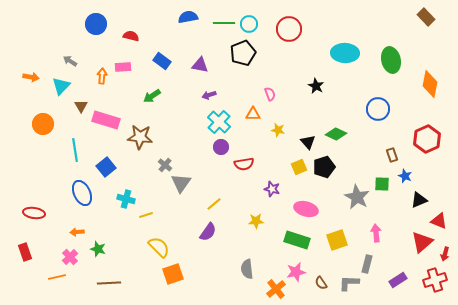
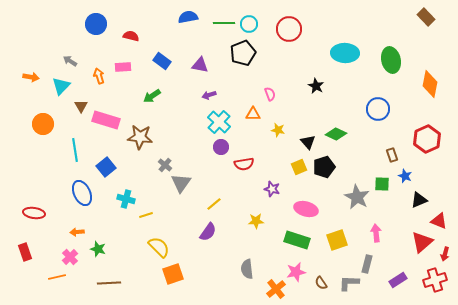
orange arrow at (102, 76): moved 3 px left; rotated 21 degrees counterclockwise
